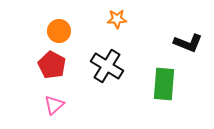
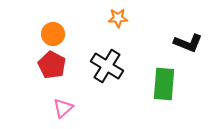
orange star: moved 1 px right, 1 px up
orange circle: moved 6 px left, 3 px down
pink triangle: moved 9 px right, 3 px down
